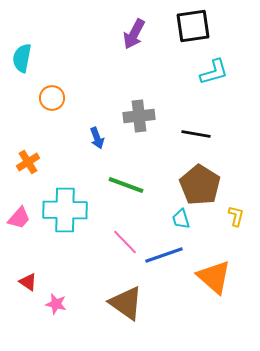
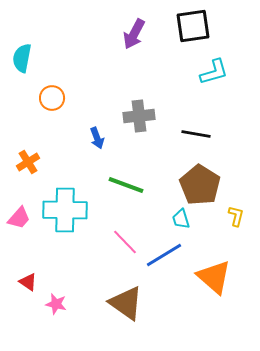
blue line: rotated 12 degrees counterclockwise
